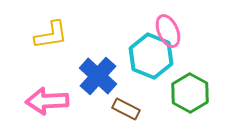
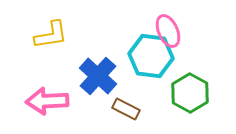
cyan hexagon: rotated 15 degrees counterclockwise
